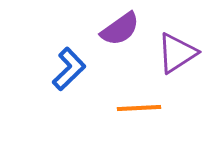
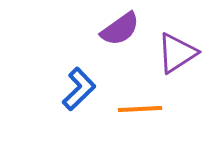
blue L-shape: moved 10 px right, 20 px down
orange line: moved 1 px right, 1 px down
